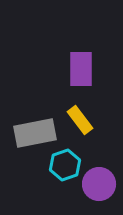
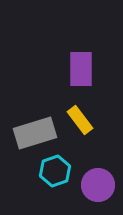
gray rectangle: rotated 6 degrees counterclockwise
cyan hexagon: moved 10 px left, 6 px down
purple circle: moved 1 px left, 1 px down
